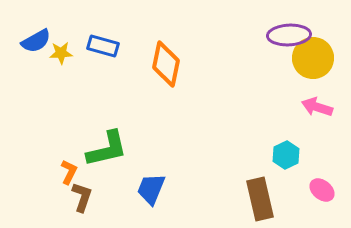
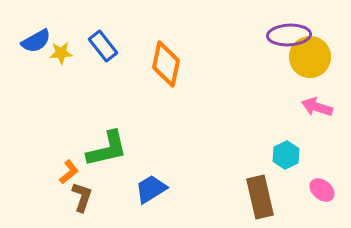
blue rectangle: rotated 36 degrees clockwise
yellow circle: moved 3 px left, 1 px up
orange L-shape: rotated 25 degrees clockwise
blue trapezoid: rotated 36 degrees clockwise
brown rectangle: moved 2 px up
